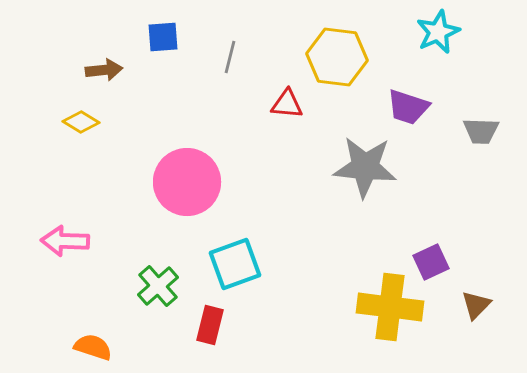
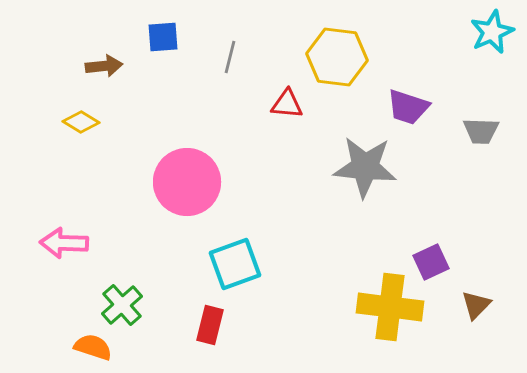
cyan star: moved 54 px right
brown arrow: moved 4 px up
pink arrow: moved 1 px left, 2 px down
green cross: moved 36 px left, 19 px down
